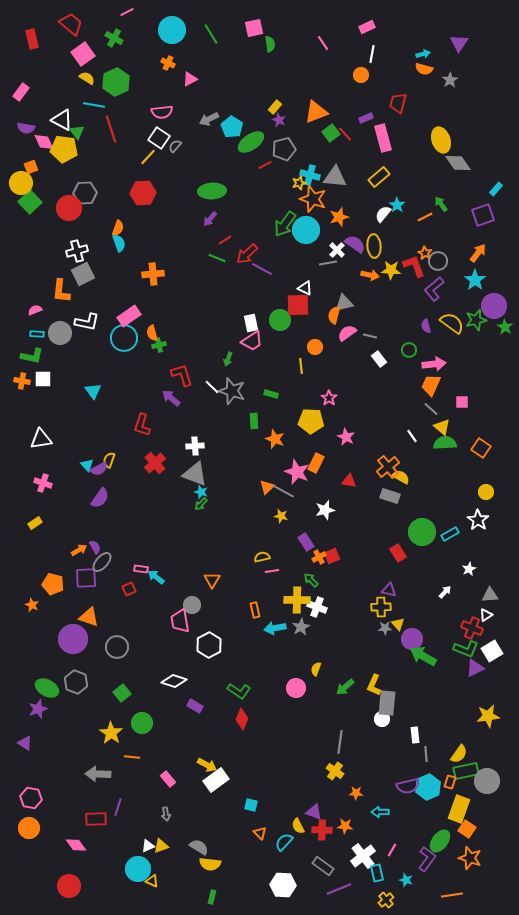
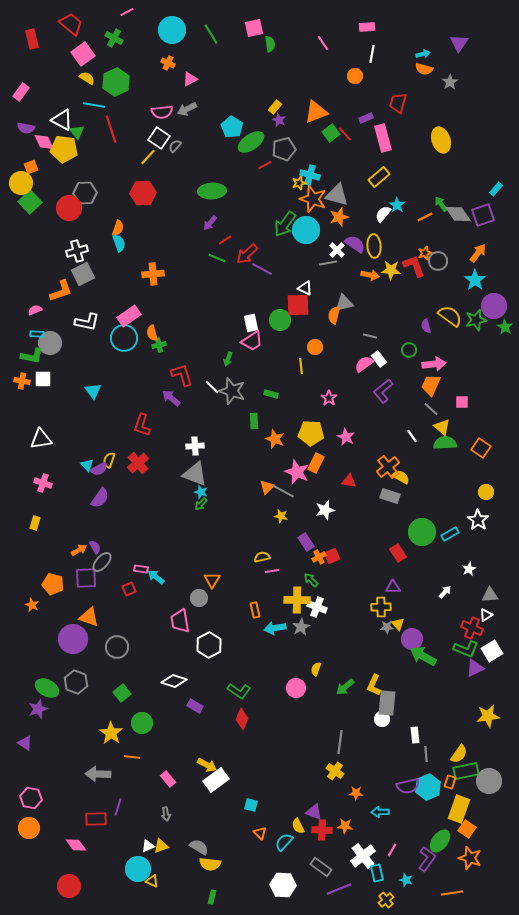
pink rectangle at (367, 27): rotated 21 degrees clockwise
orange circle at (361, 75): moved 6 px left, 1 px down
gray star at (450, 80): moved 2 px down
gray arrow at (209, 119): moved 22 px left, 10 px up
gray diamond at (458, 163): moved 51 px down
gray triangle at (335, 177): moved 2 px right, 18 px down; rotated 10 degrees clockwise
purple arrow at (210, 219): moved 4 px down
orange star at (425, 253): rotated 24 degrees clockwise
purple L-shape at (434, 289): moved 51 px left, 102 px down
orange L-shape at (61, 291): rotated 115 degrees counterclockwise
yellow semicircle at (452, 323): moved 2 px left, 7 px up
gray circle at (60, 333): moved 10 px left, 10 px down
pink semicircle at (347, 333): moved 17 px right, 31 px down
yellow pentagon at (311, 421): moved 12 px down
red cross at (155, 463): moved 17 px left
yellow rectangle at (35, 523): rotated 40 degrees counterclockwise
purple triangle at (389, 590): moved 4 px right, 3 px up; rotated 14 degrees counterclockwise
gray circle at (192, 605): moved 7 px right, 7 px up
gray star at (385, 628): moved 2 px right, 1 px up
gray circle at (487, 781): moved 2 px right
gray rectangle at (323, 866): moved 2 px left, 1 px down
orange line at (452, 895): moved 2 px up
